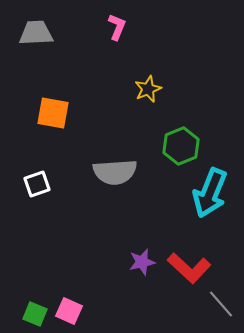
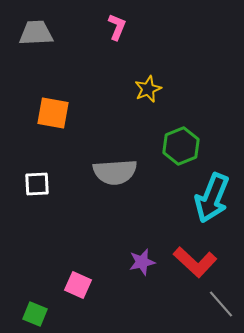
white square: rotated 16 degrees clockwise
cyan arrow: moved 2 px right, 5 px down
red L-shape: moved 6 px right, 6 px up
pink square: moved 9 px right, 26 px up
